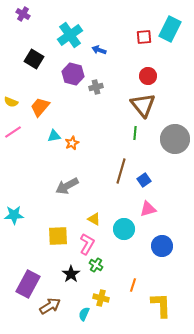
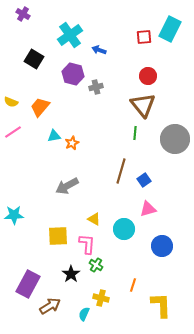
pink L-shape: rotated 25 degrees counterclockwise
